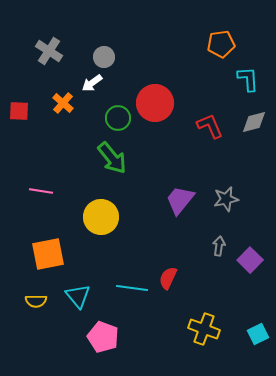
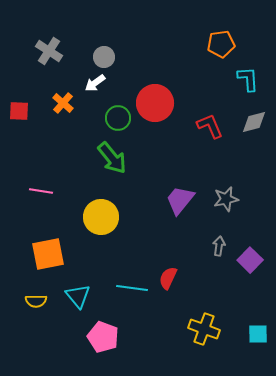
white arrow: moved 3 px right
cyan square: rotated 25 degrees clockwise
